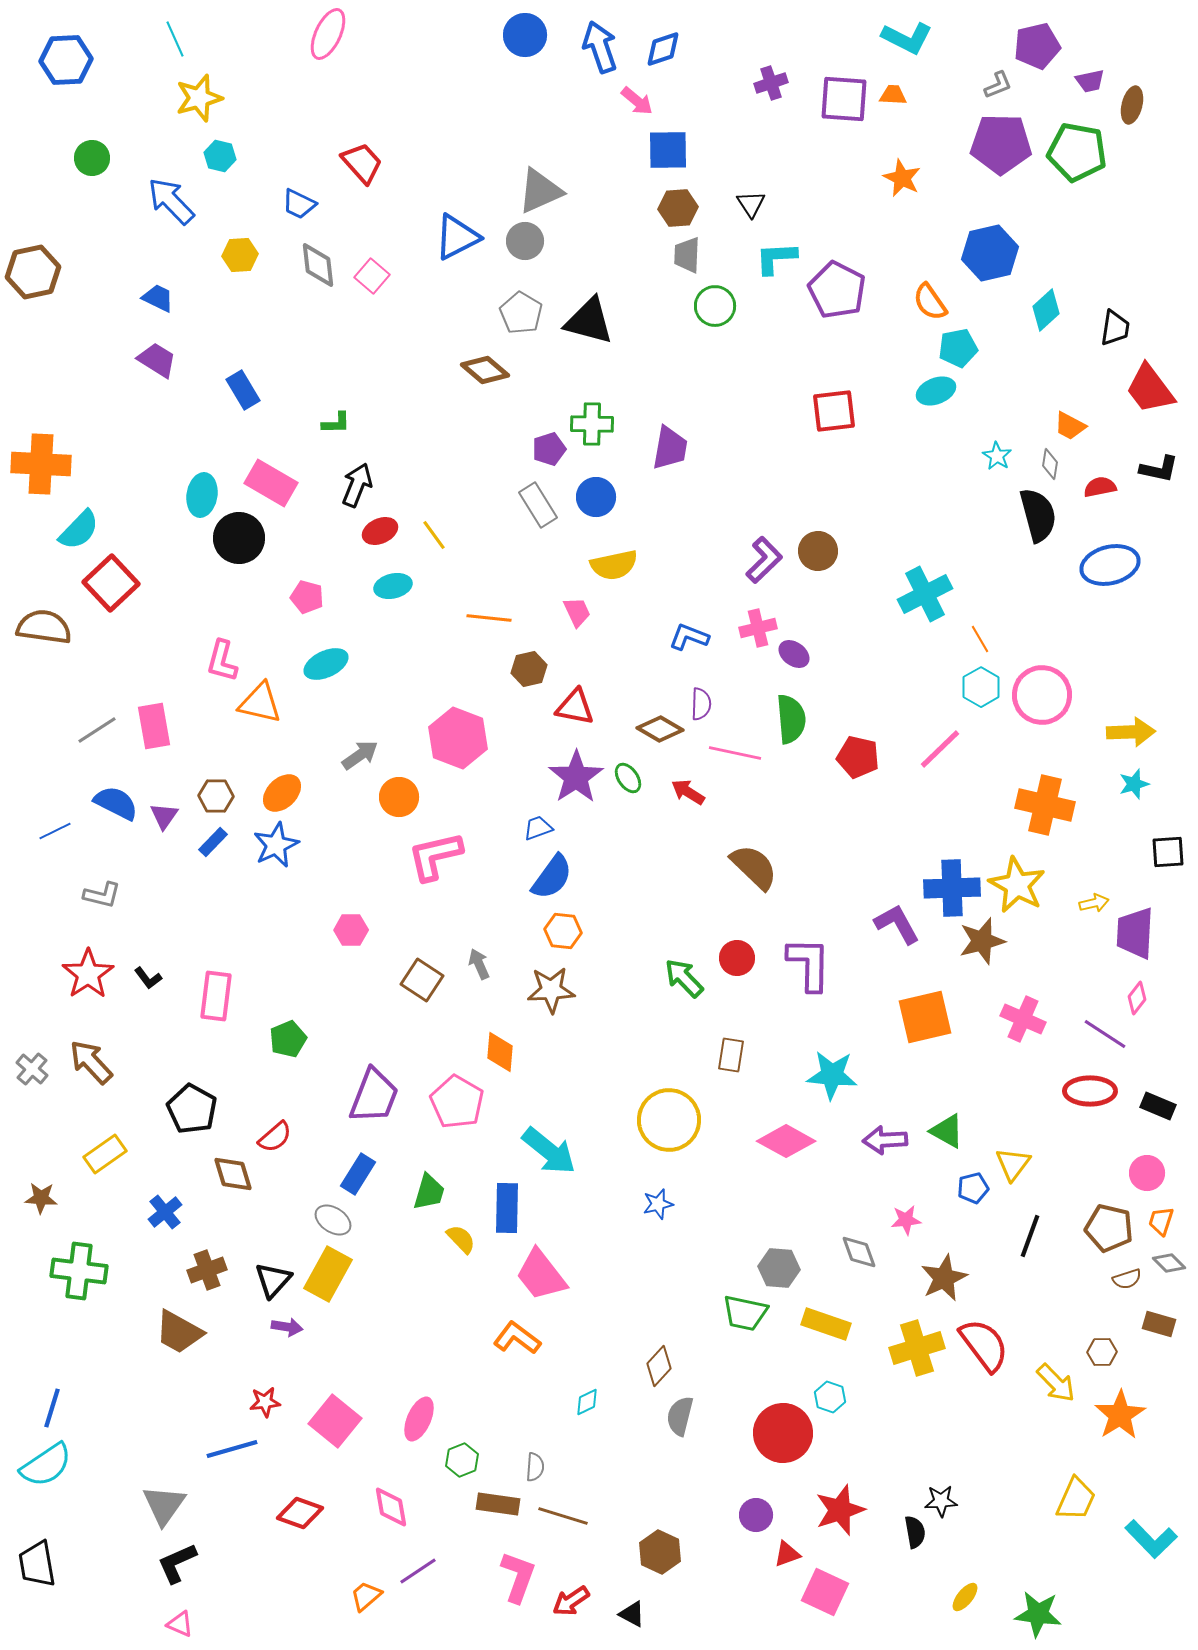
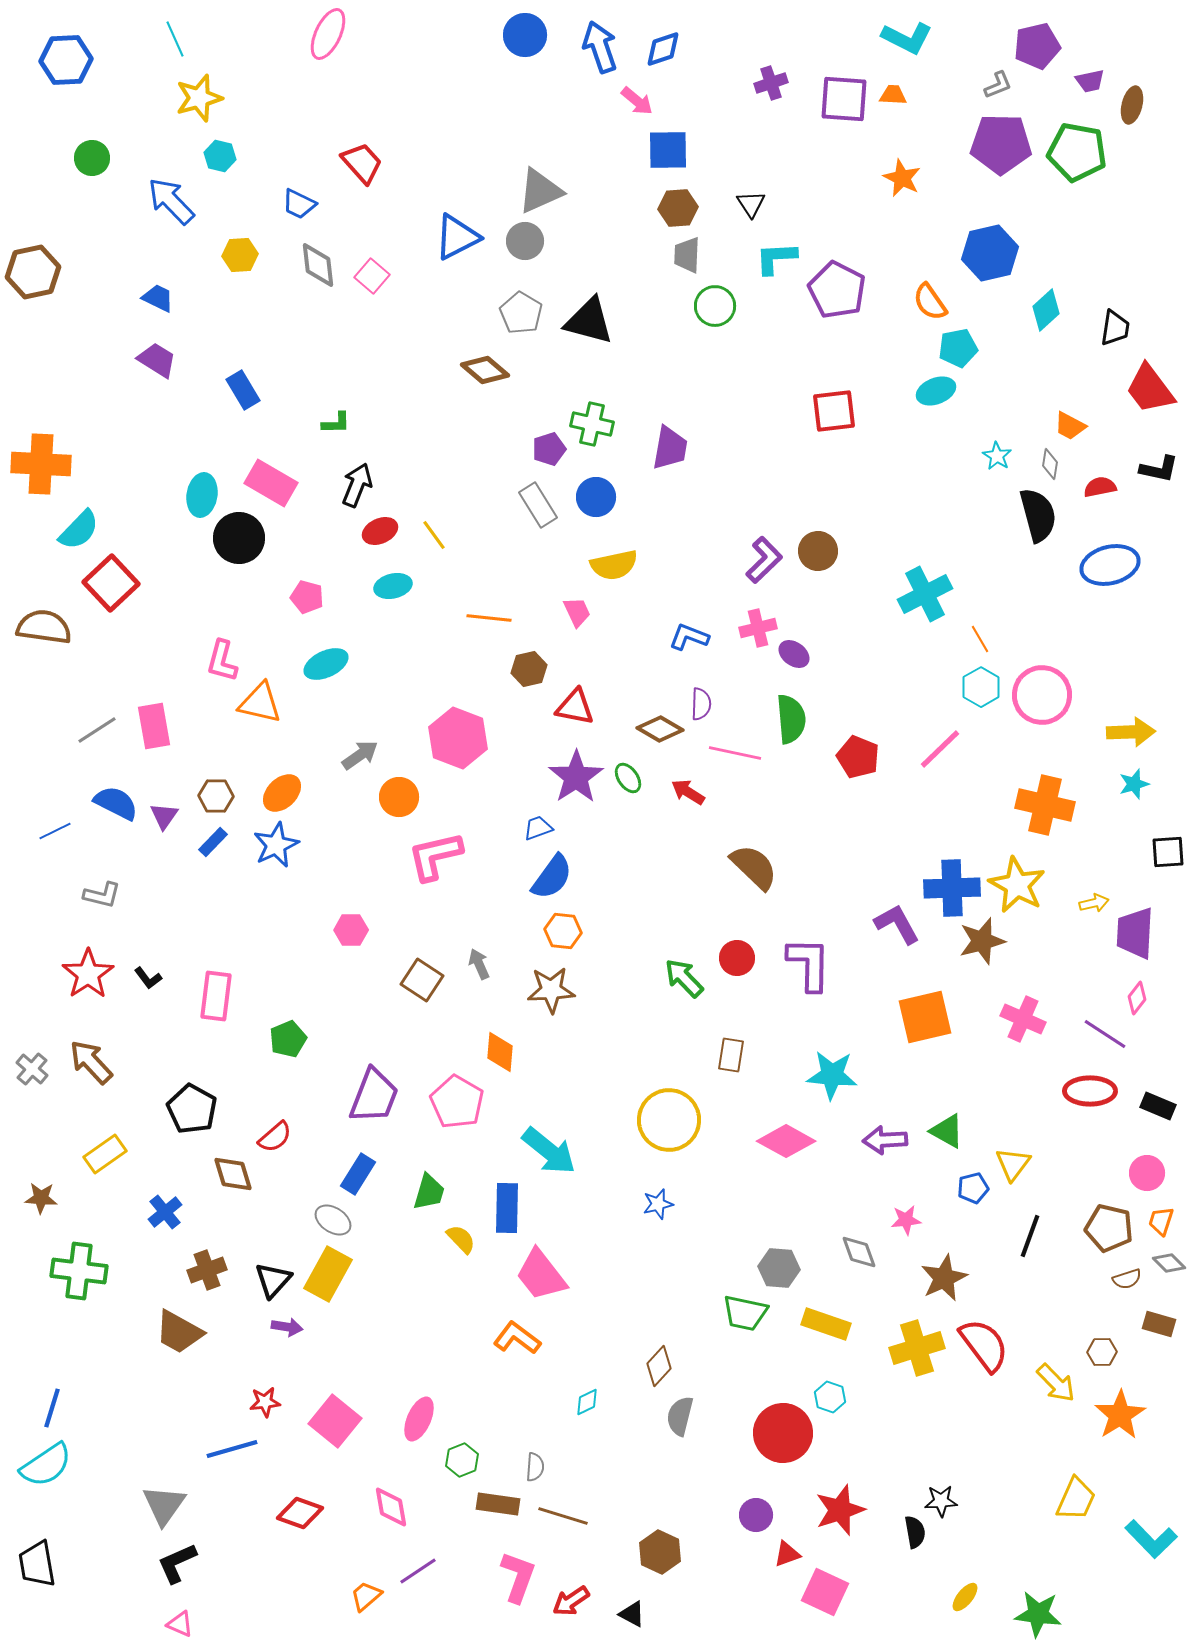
green cross at (592, 424): rotated 12 degrees clockwise
red pentagon at (858, 757): rotated 9 degrees clockwise
